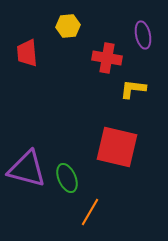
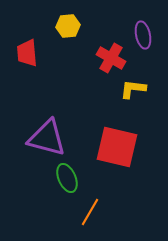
red cross: moved 4 px right; rotated 20 degrees clockwise
purple triangle: moved 20 px right, 31 px up
